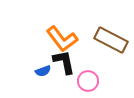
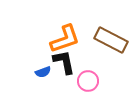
orange L-shape: moved 3 px right; rotated 72 degrees counterclockwise
blue semicircle: moved 1 px down
